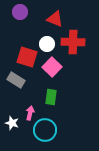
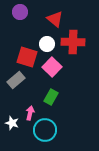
red triangle: rotated 18 degrees clockwise
gray rectangle: rotated 72 degrees counterclockwise
green rectangle: rotated 21 degrees clockwise
